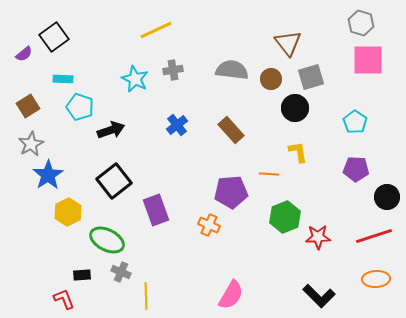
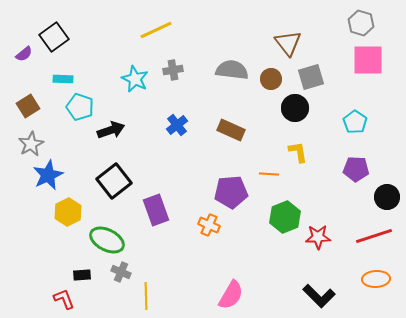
brown rectangle at (231, 130): rotated 24 degrees counterclockwise
blue star at (48, 175): rotated 8 degrees clockwise
